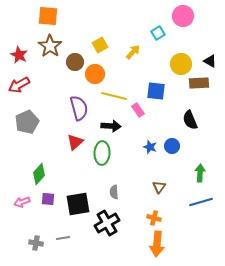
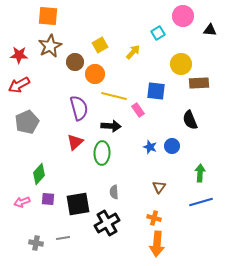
brown star: rotated 10 degrees clockwise
red star: rotated 24 degrees counterclockwise
black triangle: moved 31 px up; rotated 24 degrees counterclockwise
